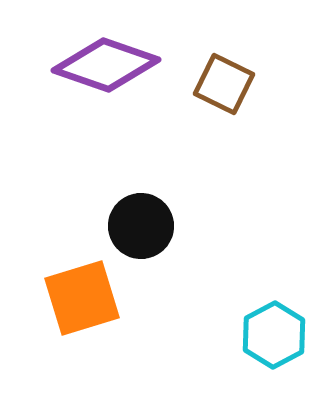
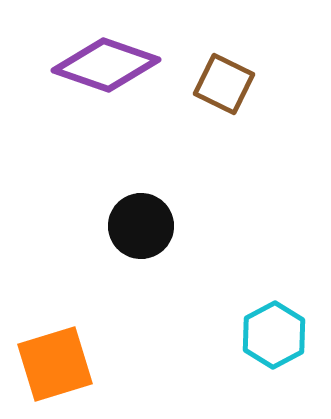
orange square: moved 27 px left, 66 px down
